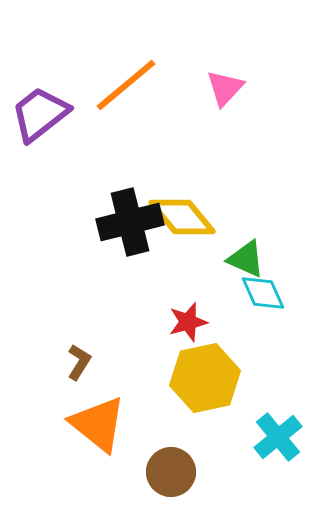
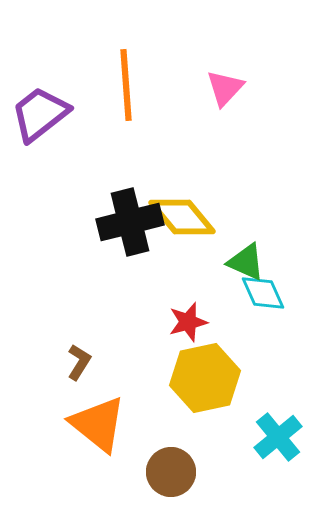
orange line: rotated 54 degrees counterclockwise
green triangle: moved 3 px down
